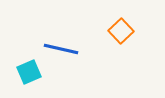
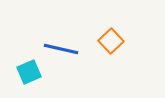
orange square: moved 10 px left, 10 px down
